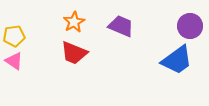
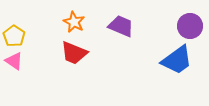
orange star: rotated 15 degrees counterclockwise
yellow pentagon: rotated 30 degrees counterclockwise
